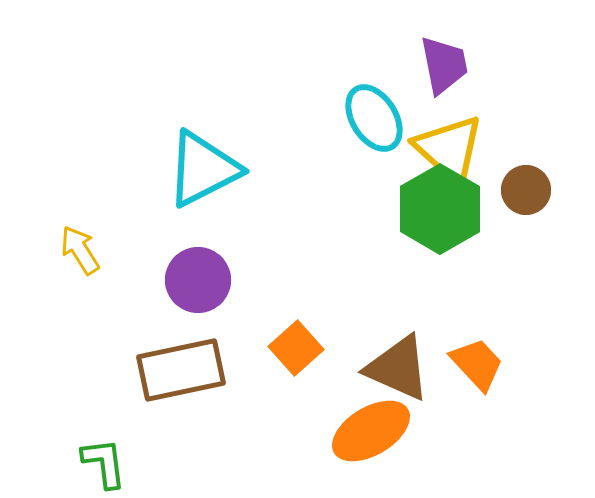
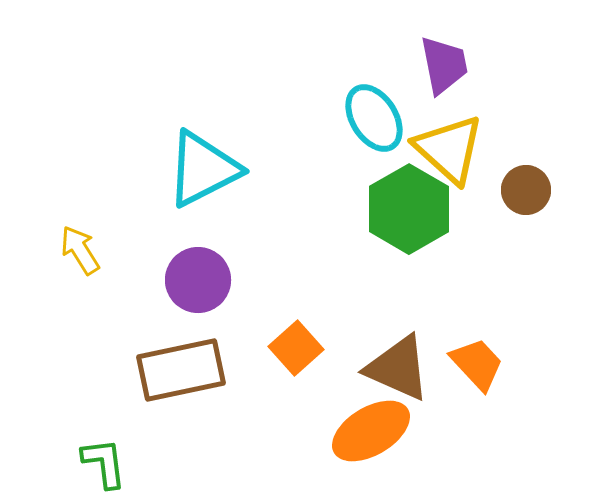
green hexagon: moved 31 px left
